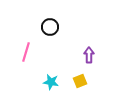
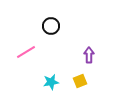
black circle: moved 1 px right, 1 px up
pink line: rotated 42 degrees clockwise
cyan star: rotated 21 degrees counterclockwise
